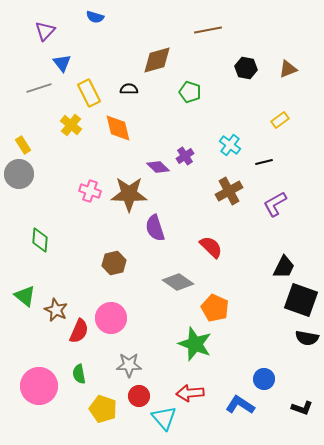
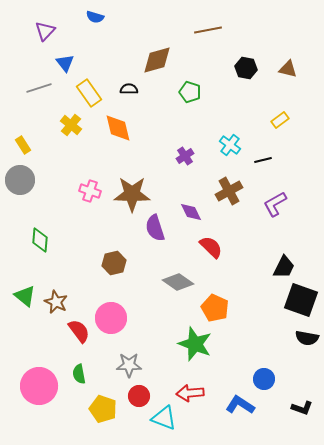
blue triangle at (62, 63): moved 3 px right
brown triangle at (288, 69): rotated 36 degrees clockwise
yellow rectangle at (89, 93): rotated 8 degrees counterclockwise
black line at (264, 162): moved 1 px left, 2 px up
purple diamond at (158, 167): moved 33 px right, 45 px down; rotated 20 degrees clockwise
gray circle at (19, 174): moved 1 px right, 6 px down
brown star at (129, 194): moved 3 px right
brown star at (56, 310): moved 8 px up
red semicircle at (79, 331): rotated 60 degrees counterclockwise
cyan triangle at (164, 418): rotated 28 degrees counterclockwise
